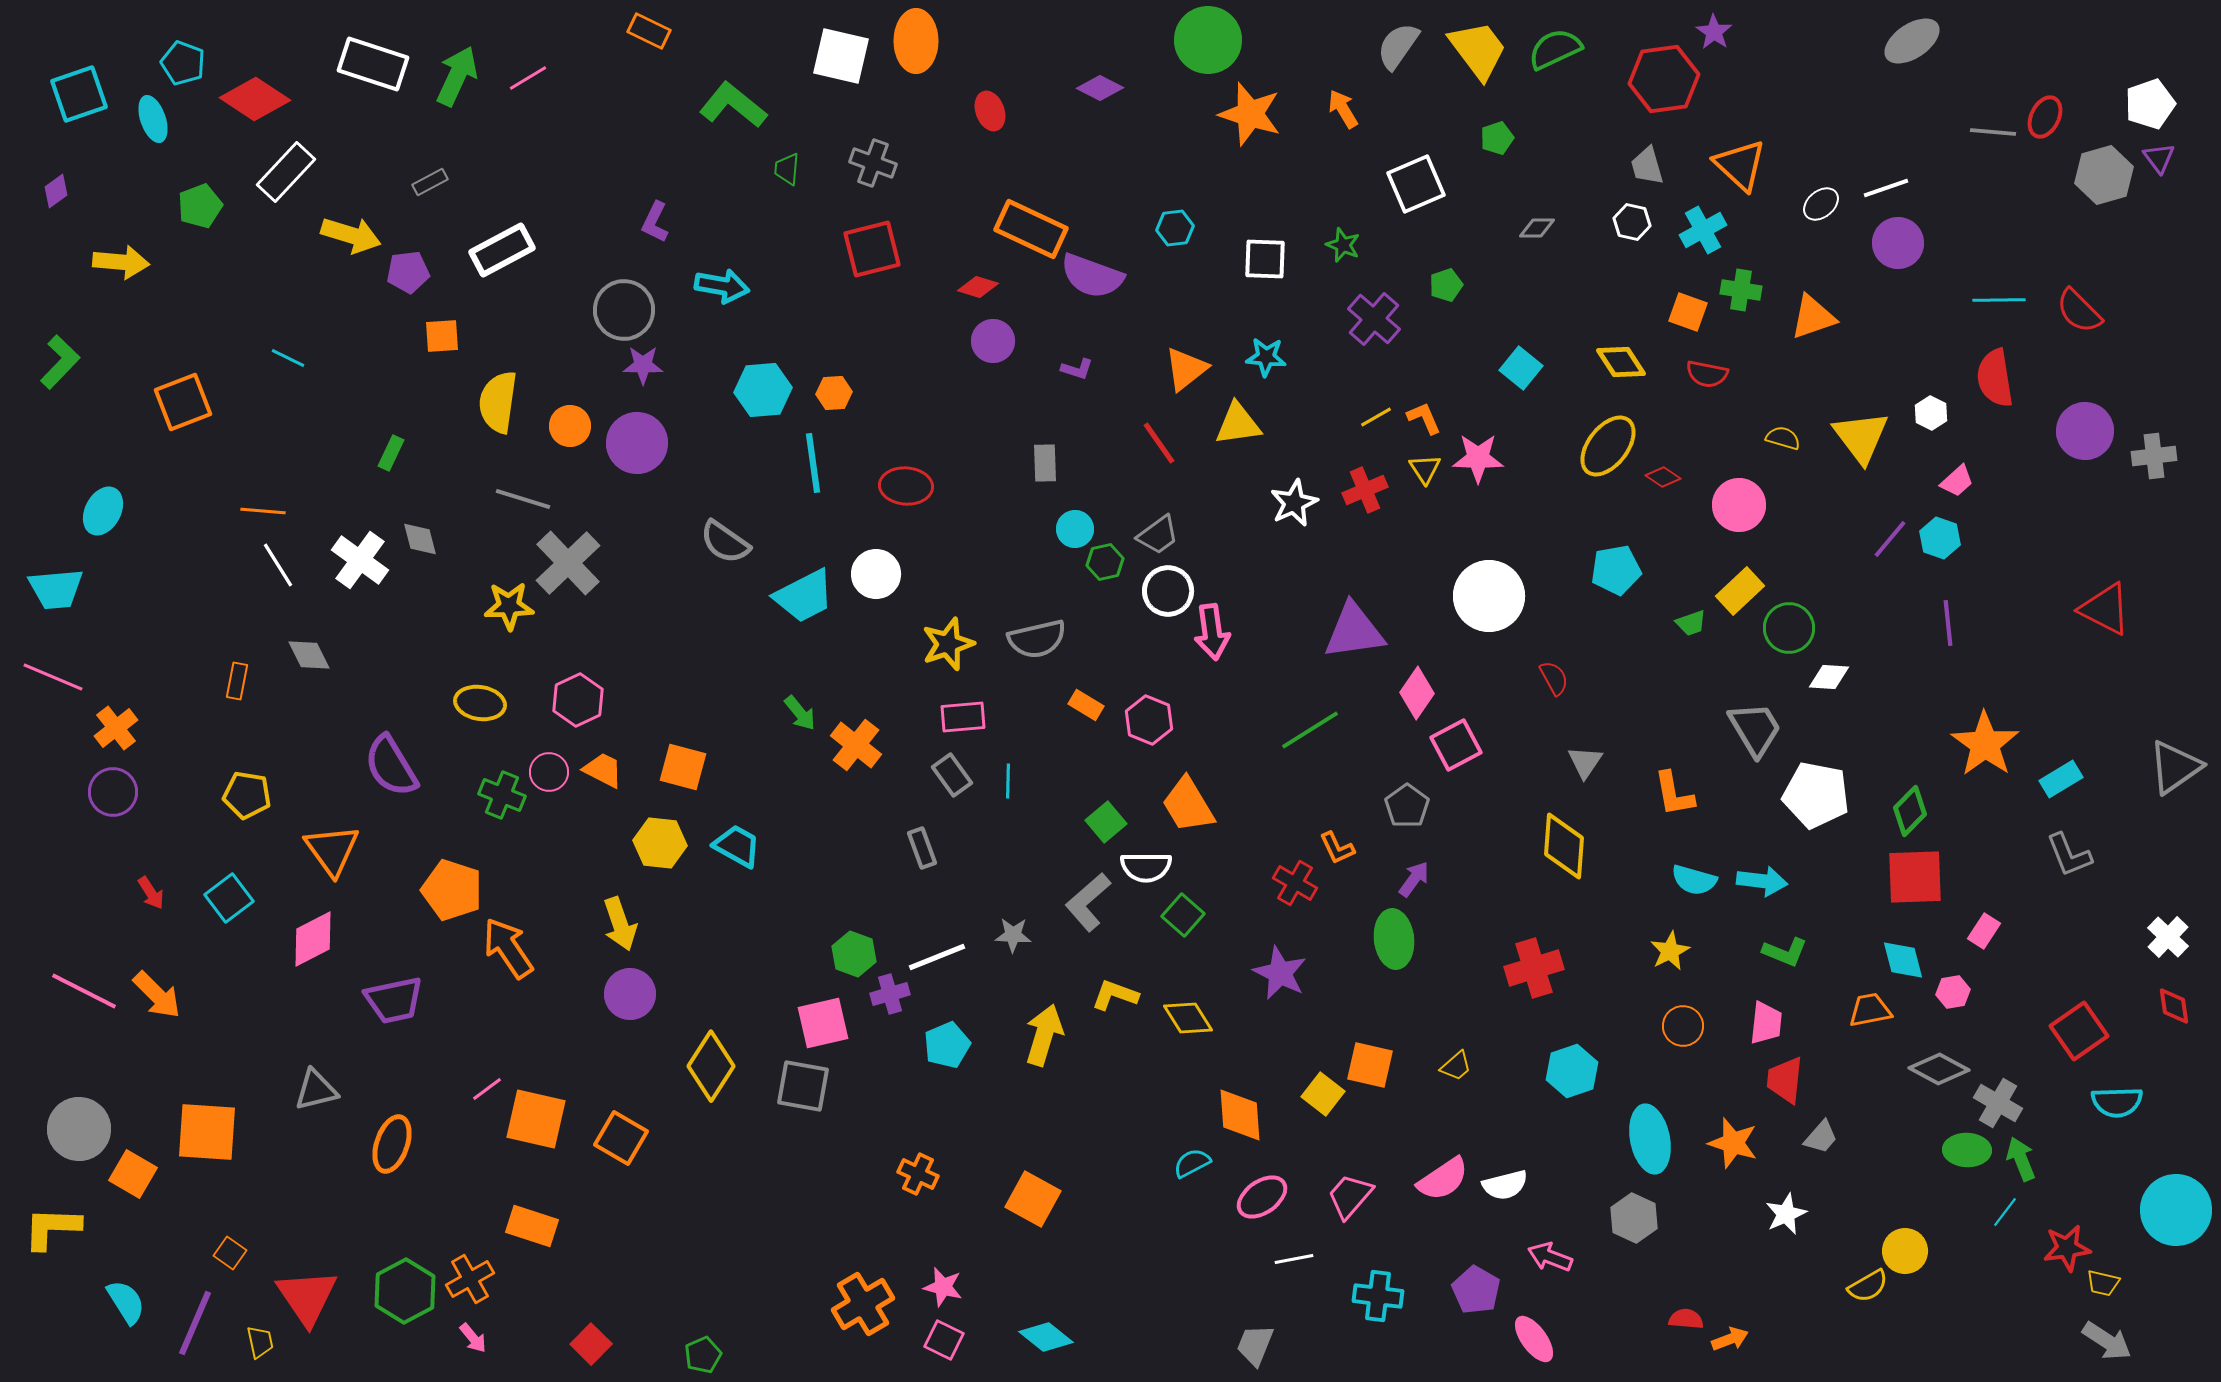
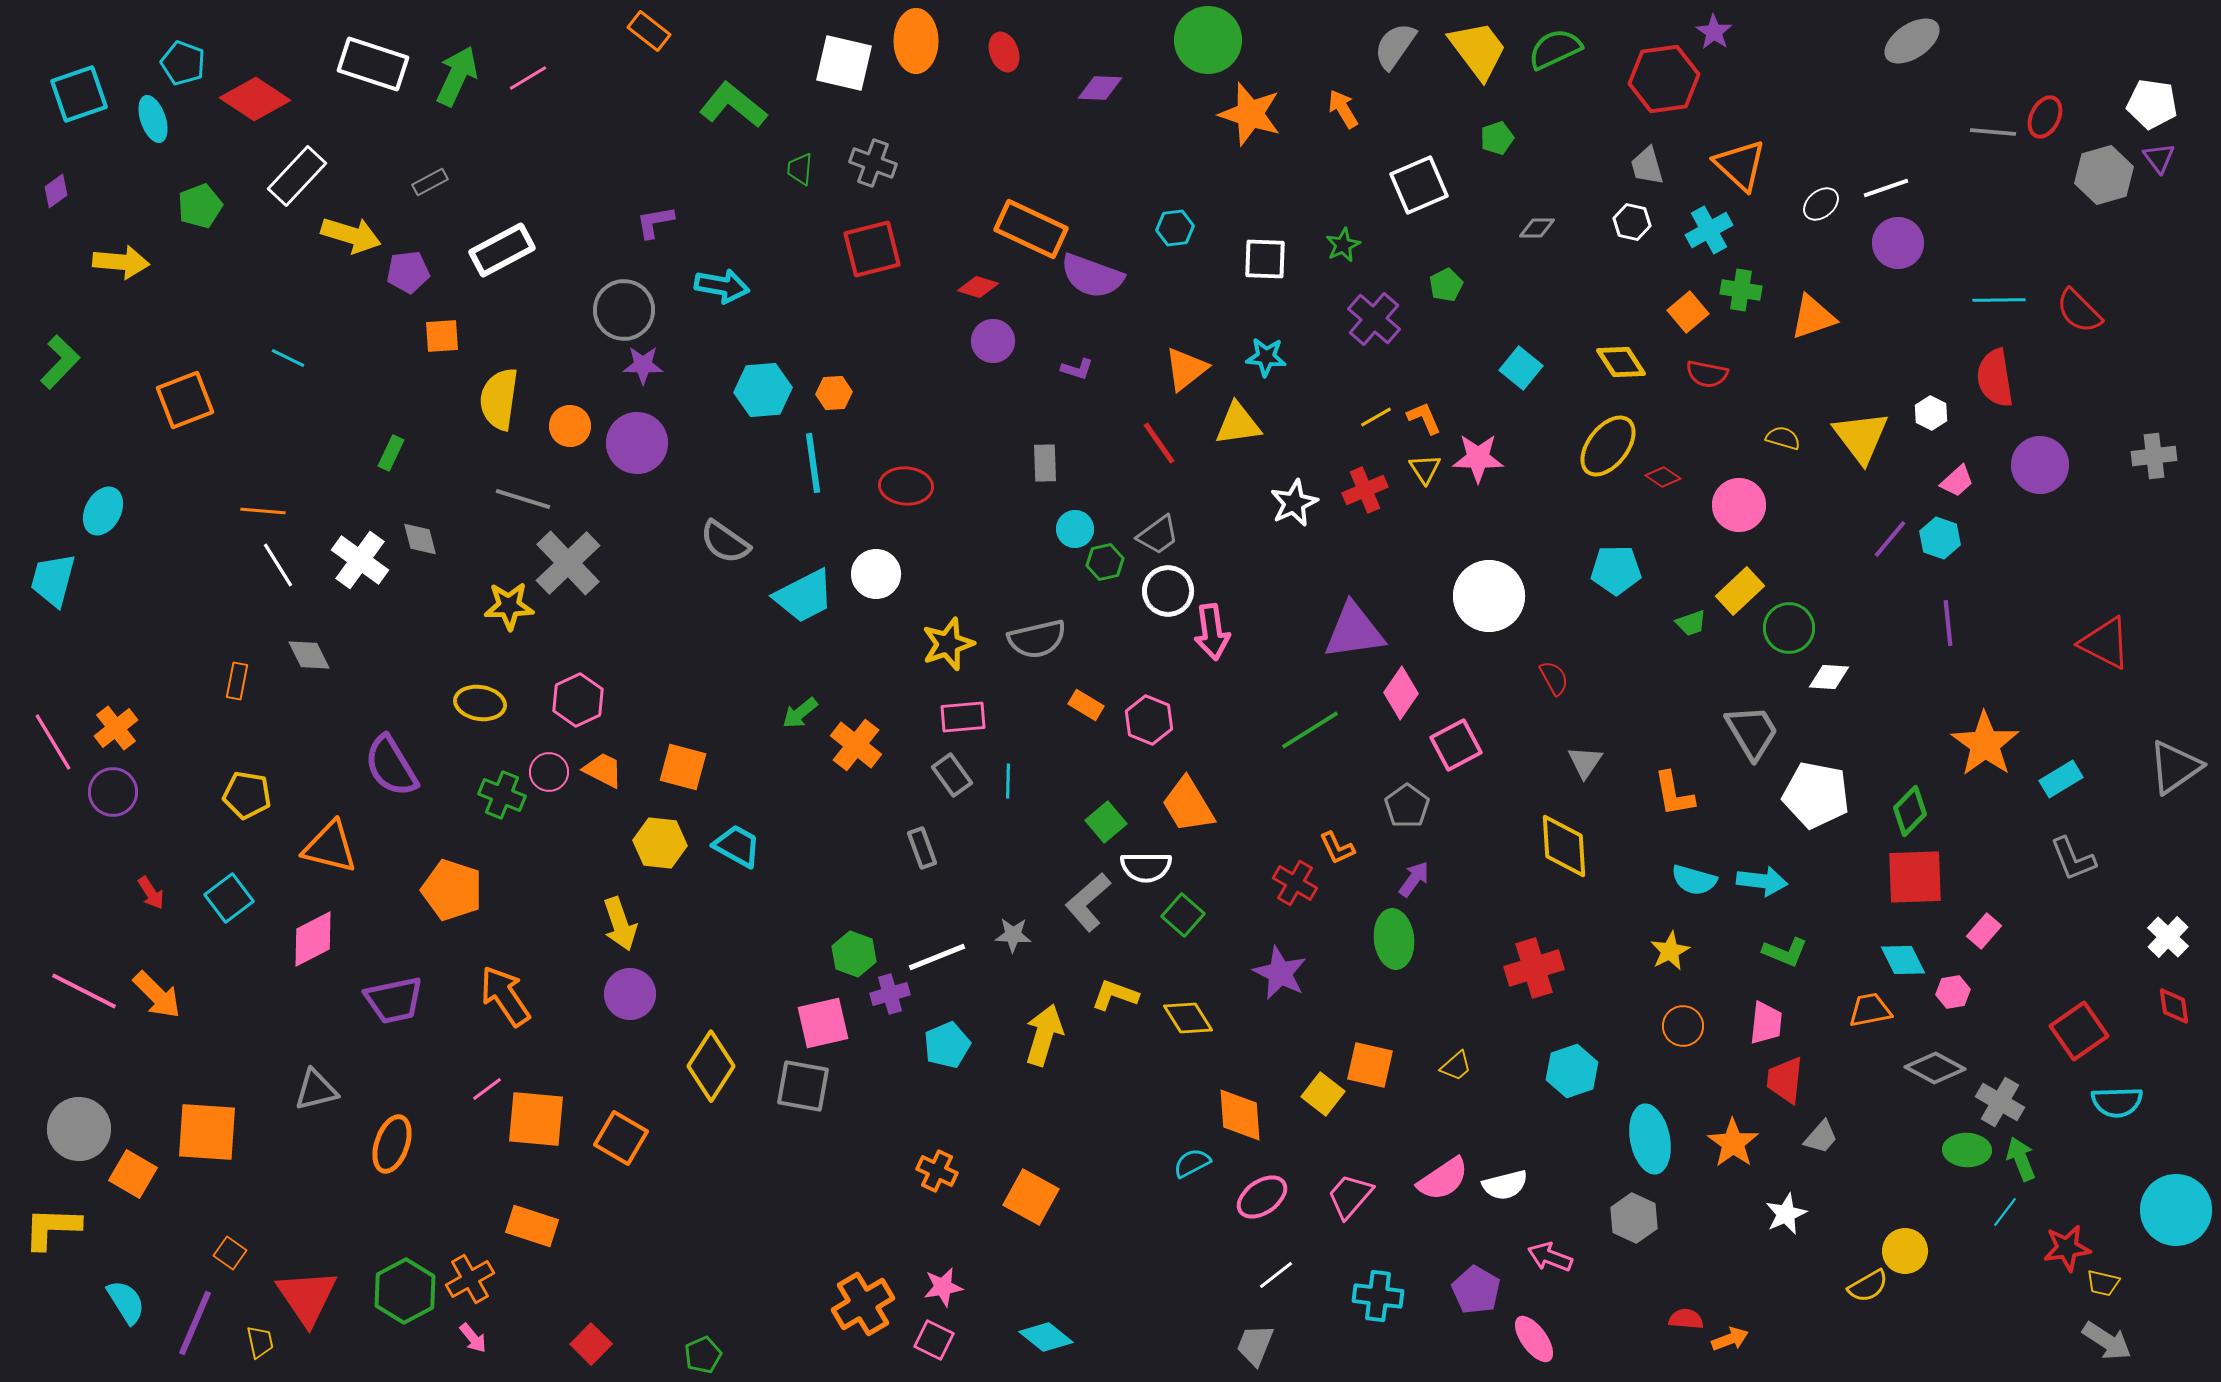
orange rectangle at (649, 31): rotated 12 degrees clockwise
gray semicircle at (1398, 46): moved 3 px left
white square at (841, 56): moved 3 px right, 7 px down
purple diamond at (1100, 88): rotated 24 degrees counterclockwise
white pentagon at (2150, 104): moved 2 px right; rotated 27 degrees clockwise
red ellipse at (990, 111): moved 14 px right, 59 px up
green trapezoid at (787, 169): moved 13 px right
white rectangle at (286, 172): moved 11 px right, 4 px down
white square at (1416, 184): moved 3 px right, 1 px down
purple L-shape at (655, 222): rotated 54 degrees clockwise
cyan cross at (1703, 230): moved 6 px right
green star at (1343, 245): rotated 24 degrees clockwise
green pentagon at (1446, 285): rotated 8 degrees counterclockwise
orange square at (1688, 312): rotated 30 degrees clockwise
orange square at (183, 402): moved 2 px right, 2 px up
yellow semicircle at (498, 402): moved 1 px right, 3 px up
purple circle at (2085, 431): moved 45 px left, 34 px down
cyan pentagon at (1616, 570): rotated 9 degrees clockwise
cyan trapezoid at (56, 589): moved 3 px left, 9 px up; rotated 110 degrees clockwise
red triangle at (2105, 609): moved 34 px down
pink line at (53, 677): moved 65 px down; rotated 36 degrees clockwise
pink diamond at (1417, 693): moved 16 px left
green arrow at (800, 713): rotated 90 degrees clockwise
gray trapezoid at (1755, 729): moved 3 px left, 3 px down
yellow diamond at (1564, 846): rotated 8 degrees counterclockwise
orange triangle at (332, 850): moved 2 px left, 3 px up; rotated 40 degrees counterclockwise
gray L-shape at (2069, 855): moved 4 px right, 4 px down
pink rectangle at (1984, 931): rotated 8 degrees clockwise
orange arrow at (508, 948): moved 3 px left, 48 px down
cyan diamond at (1903, 960): rotated 12 degrees counterclockwise
gray diamond at (1939, 1069): moved 4 px left, 1 px up
gray cross at (1998, 1103): moved 2 px right, 1 px up
orange square at (536, 1119): rotated 8 degrees counterclockwise
orange star at (1733, 1143): rotated 18 degrees clockwise
orange cross at (918, 1174): moved 19 px right, 3 px up
orange square at (1033, 1199): moved 2 px left, 2 px up
white line at (1294, 1259): moved 18 px left, 16 px down; rotated 27 degrees counterclockwise
pink star at (943, 1287): rotated 24 degrees counterclockwise
pink square at (944, 1340): moved 10 px left
